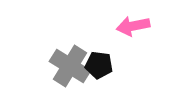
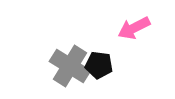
pink arrow: moved 1 px right, 2 px down; rotated 16 degrees counterclockwise
